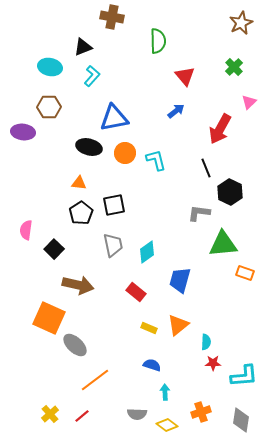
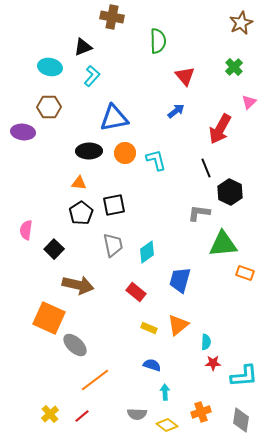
black ellipse at (89, 147): moved 4 px down; rotated 15 degrees counterclockwise
